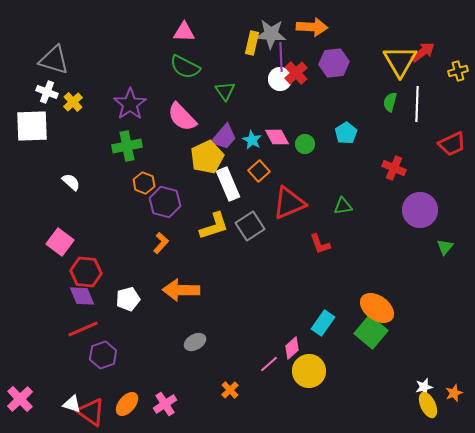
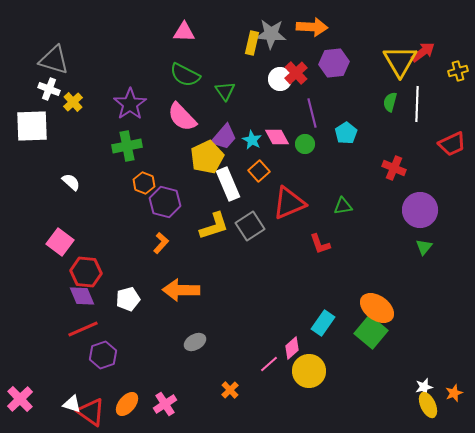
purple line at (281, 57): moved 31 px right, 56 px down; rotated 12 degrees counterclockwise
green semicircle at (185, 67): moved 8 px down
white cross at (47, 92): moved 2 px right, 3 px up
green triangle at (445, 247): moved 21 px left
